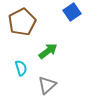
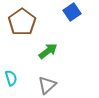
brown pentagon: rotated 8 degrees counterclockwise
cyan semicircle: moved 10 px left, 10 px down
